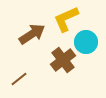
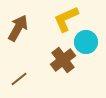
brown arrow: moved 14 px left, 6 px up; rotated 28 degrees counterclockwise
